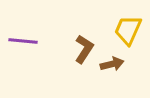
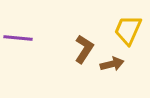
purple line: moved 5 px left, 3 px up
